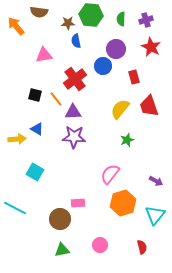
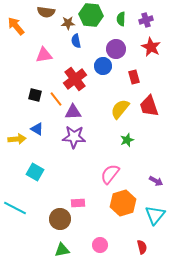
brown semicircle: moved 7 px right
